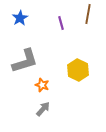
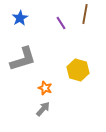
brown line: moved 3 px left
purple line: rotated 16 degrees counterclockwise
gray L-shape: moved 2 px left, 2 px up
yellow hexagon: rotated 10 degrees counterclockwise
orange star: moved 3 px right, 3 px down
